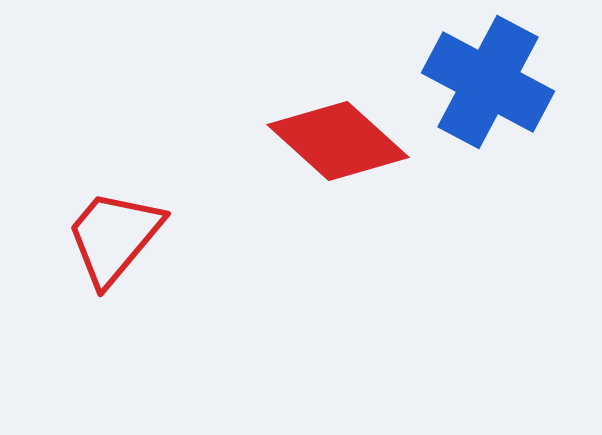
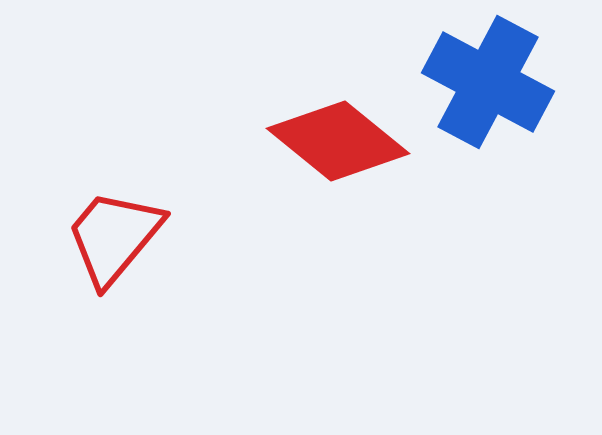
red diamond: rotated 3 degrees counterclockwise
